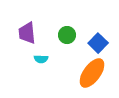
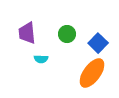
green circle: moved 1 px up
